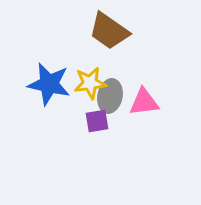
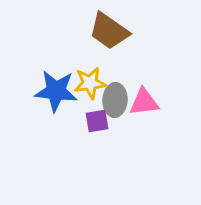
blue star: moved 7 px right, 7 px down; rotated 6 degrees counterclockwise
gray ellipse: moved 5 px right, 4 px down; rotated 8 degrees counterclockwise
